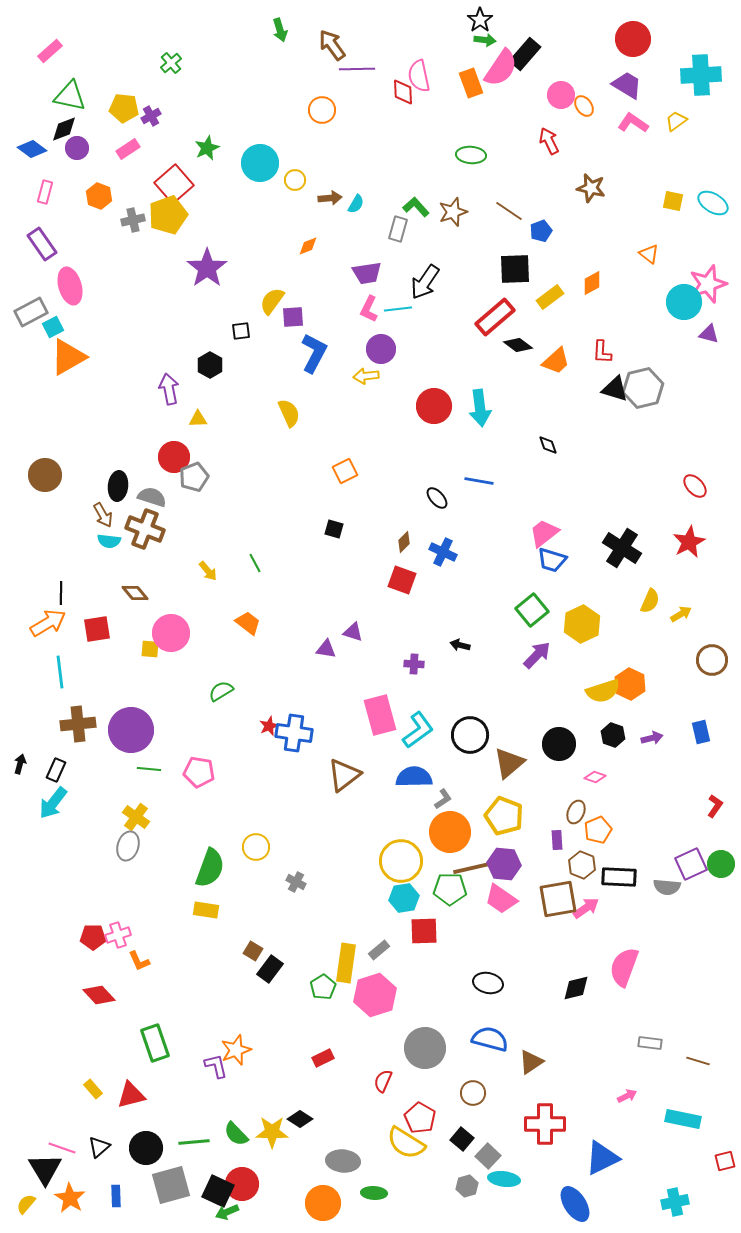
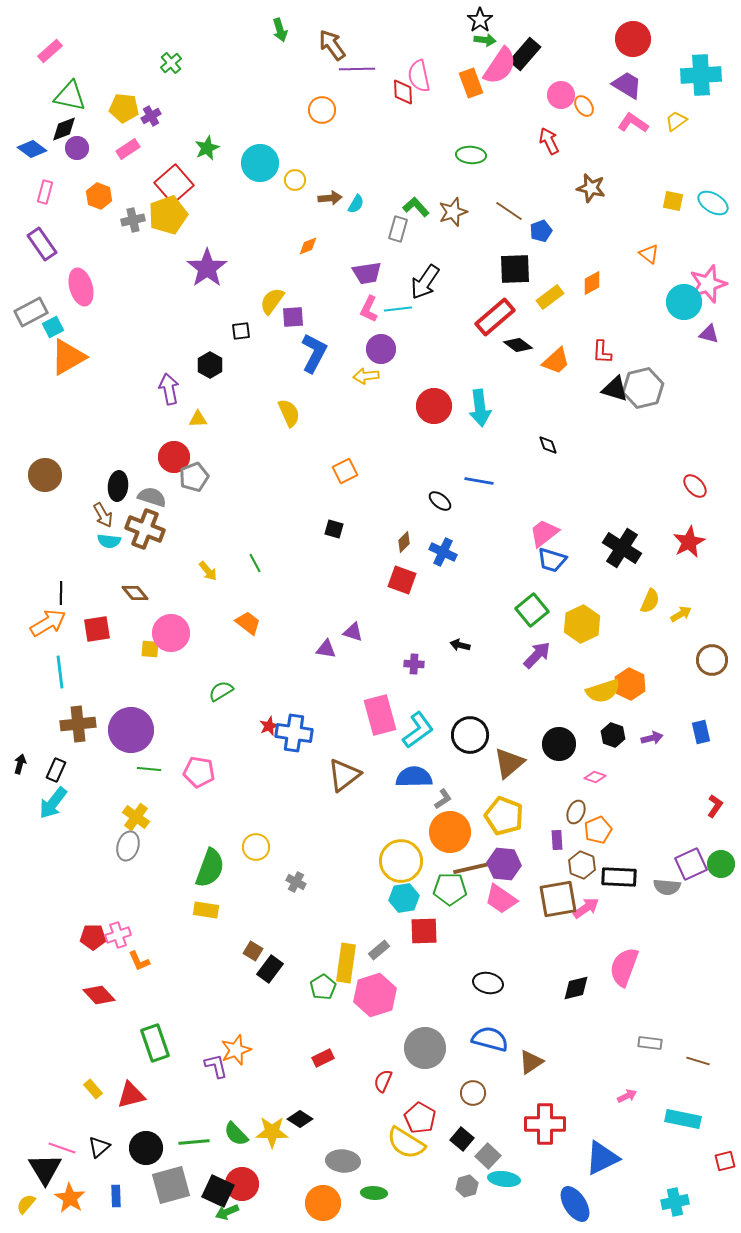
pink semicircle at (501, 68): moved 1 px left, 2 px up
pink ellipse at (70, 286): moved 11 px right, 1 px down
black ellipse at (437, 498): moved 3 px right, 3 px down; rotated 10 degrees counterclockwise
